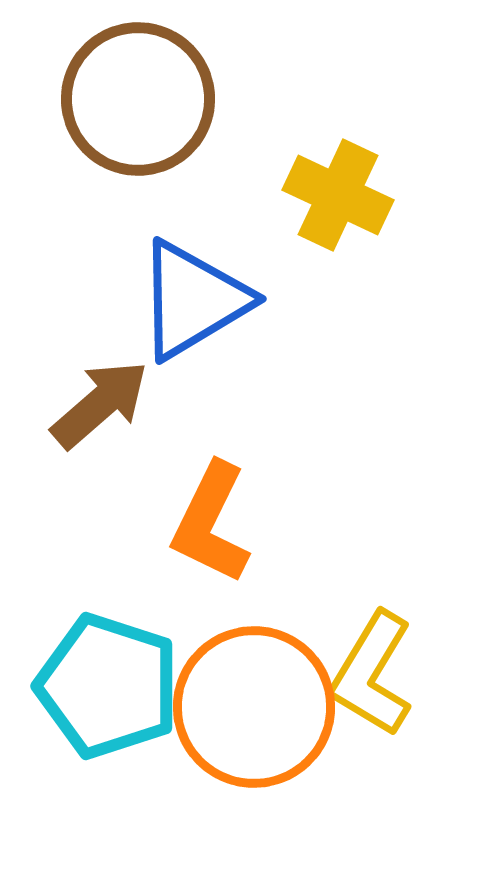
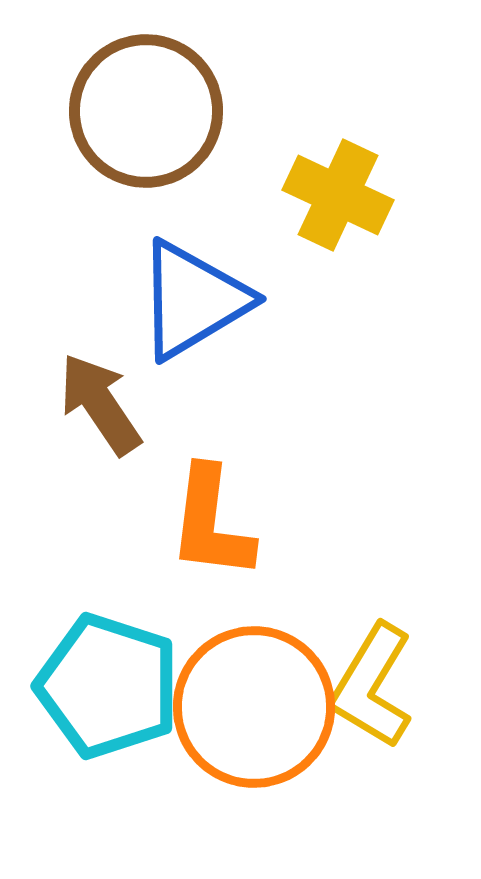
brown circle: moved 8 px right, 12 px down
brown arrow: rotated 83 degrees counterclockwise
orange L-shape: rotated 19 degrees counterclockwise
yellow L-shape: moved 12 px down
